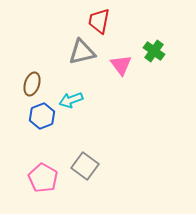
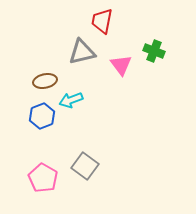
red trapezoid: moved 3 px right
green cross: rotated 15 degrees counterclockwise
brown ellipse: moved 13 px right, 3 px up; rotated 60 degrees clockwise
